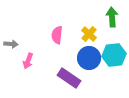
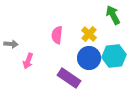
green arrow: moved 1 px right, 2 px up; rotated 24 degrees counterclockwise
cyan hexagon: moved 1 px down
